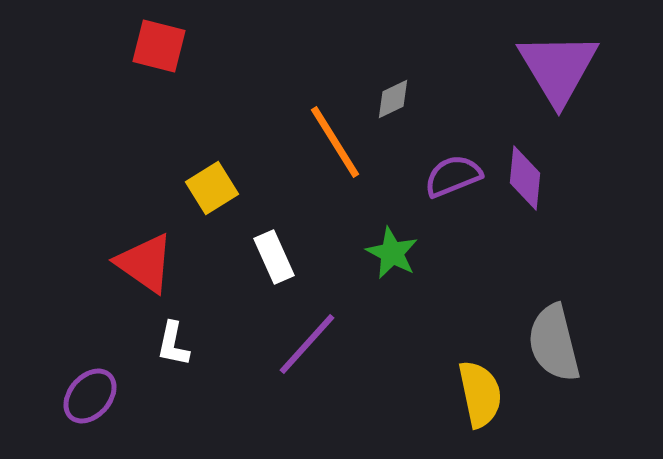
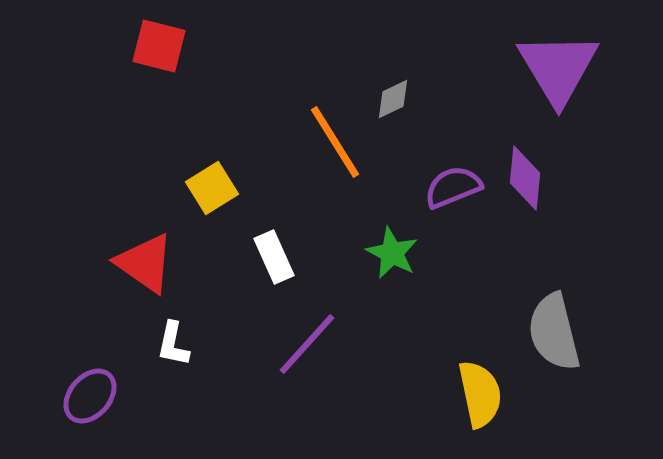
purple semicircle: moved 11 px down
gray semicircle: moved 11 px up
